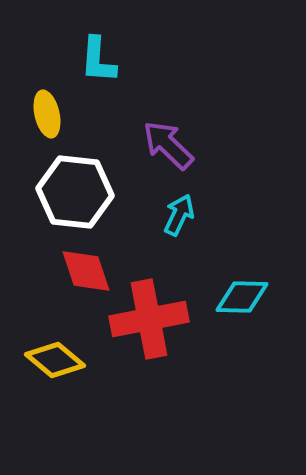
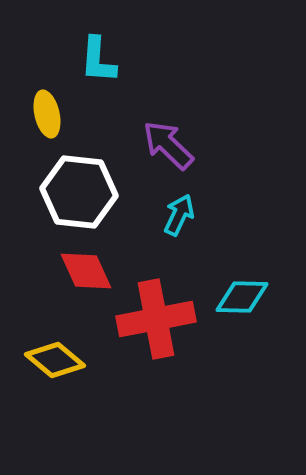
white hexagon: moved 4 px right
red diamond: rotated 6 degrees counterclockwise
red cross: moved 7 px right
